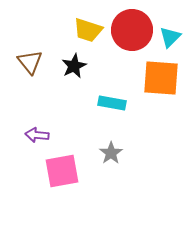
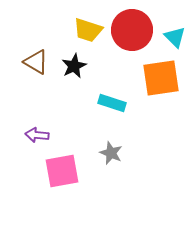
cyan triangle: moved 5 px right; rotated 30 degrees counterclockwise
brown triangle: moved 6 px right; rotated 20 degrees counterclockwise
orange square: rotated 12 degrees counterclockwise
cyan rectangle: rotated 8 degrees clockwise
gray star: rotated 15 degrees counterclockwise
